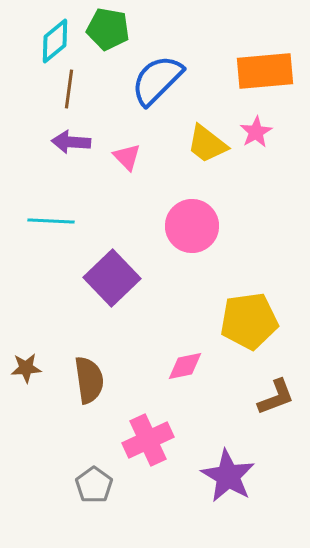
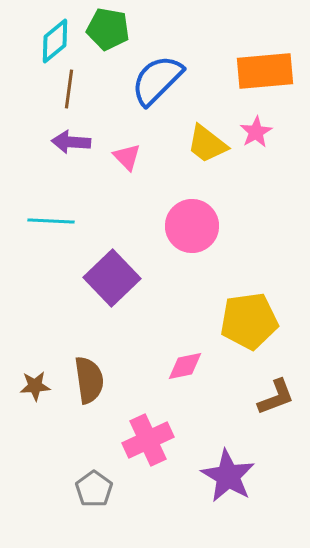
brown star: moved 9 px right, 18 px down
gray pentagon: moved 4 px down
